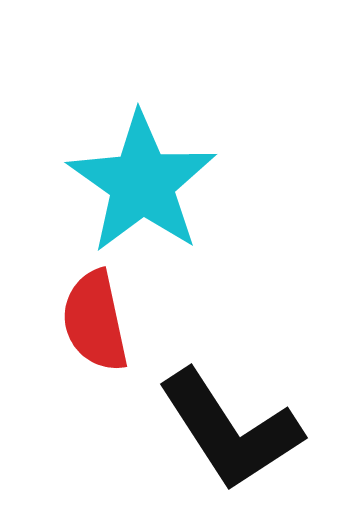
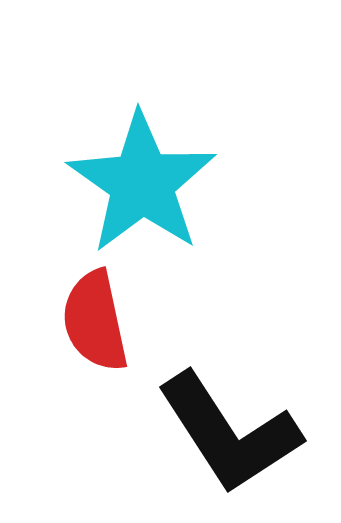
black L-shape: moved 1 px left, 3 px down
